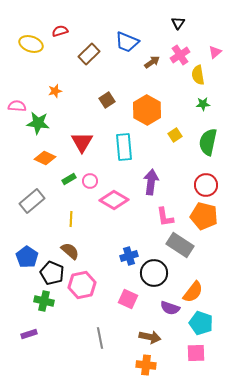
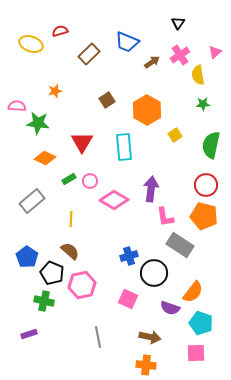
green semicircle at (208, 142): moved 3 px right, 3 px down
purple arrow at (151, 182): moved 7 px down
gray line at (100, 338): moved 2 px left, 1 px up
